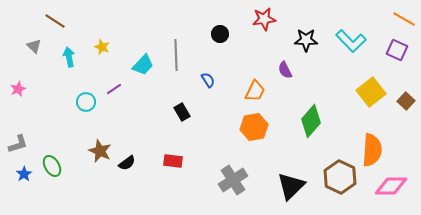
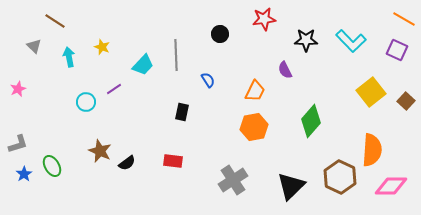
black rectangle: rotated 42 degrees clockwise
